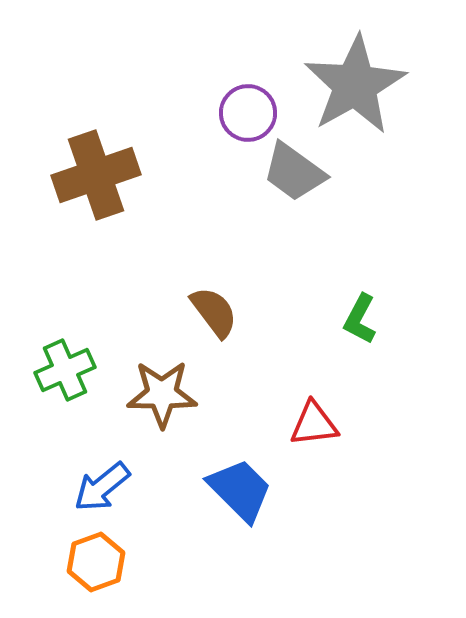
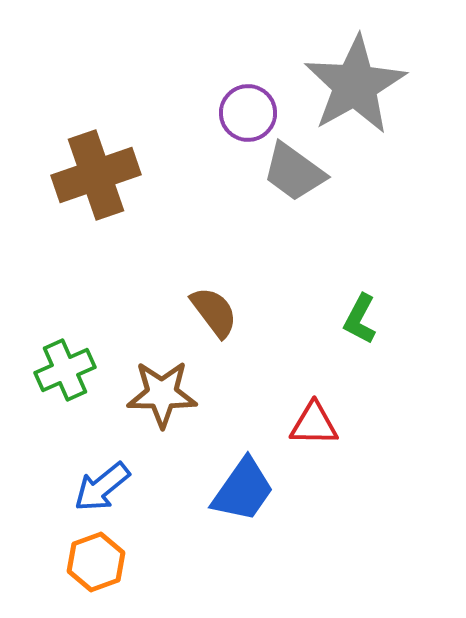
red triangle: rotated 8 degrees clockwise
blue trapezoid: moved 3 px right; rotated 80 degrees clockwise
